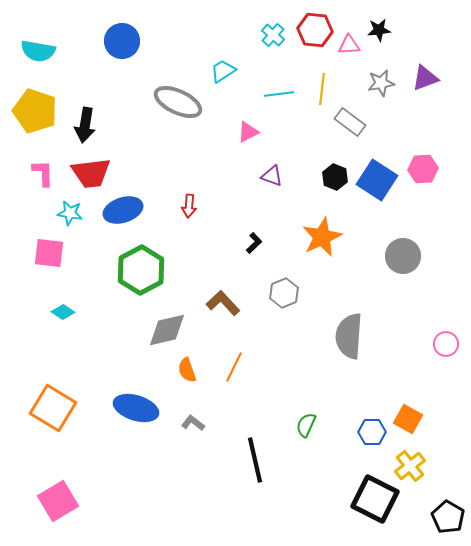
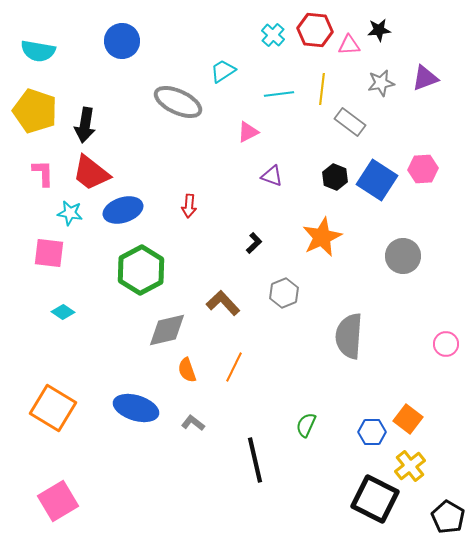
red trapezoid at (91, 173): rotated 45 degrees clockwise
orange square at (408, 419): rotated 8 degrees clockwise
